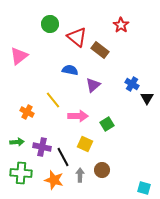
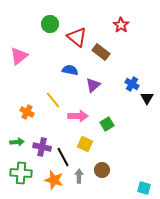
brown rectangle: moved 1 px right, 2 px down
gray arrow: moved 1 px left, 1 px down
